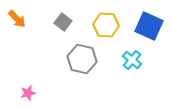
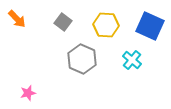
blue square: moved 1 px right
gray hexagon: rotated 12 degrees clockwise
